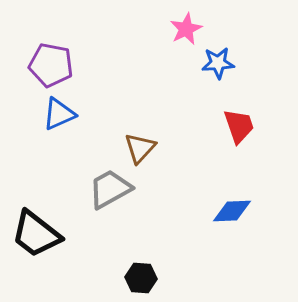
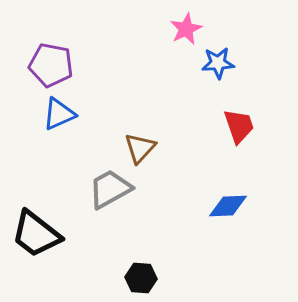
blue diamond: moved 4 px left, 5 px up
